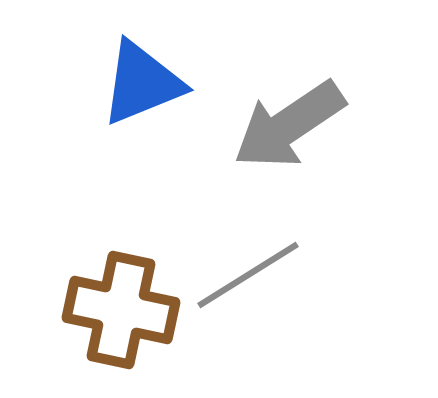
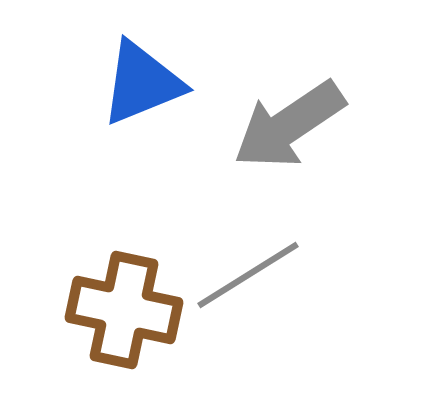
brown cross: moved 3 px right
